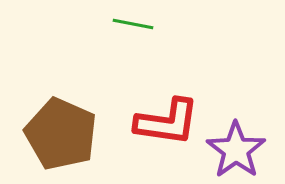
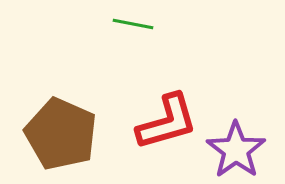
red L-shape: rotated 24 degrees counterclockwise
